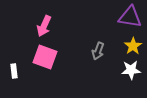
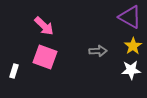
purple triangle: rotated 20 degrees clockwise
pink arrow: rotated 70 degrees counterclockwise
gray arrow: rotated 114 degrees counterclockwise
white rectangle: rotated 24 degrees clockwise
